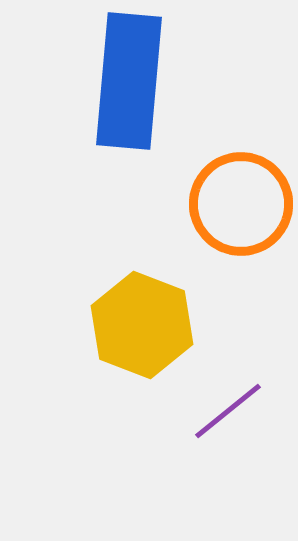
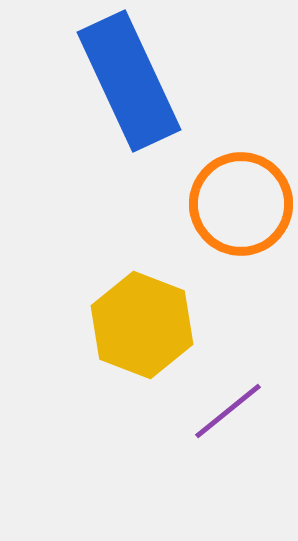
blue rectangle: rotated 30 degrees counterclockwise
